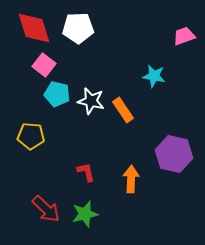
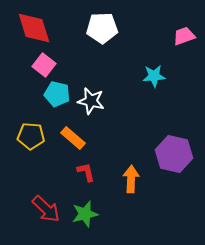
white pentagon: moved 24 px right
cyan star: rotated 15 degrees counterclockwise
orange rectangle: moved 50 px left, 28 px down; rotated 15 degrees counterclockwise
